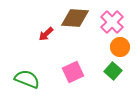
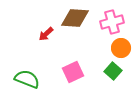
pink cross: rotated 30 degrees clockwise
orange circle: moved 1 px right, 1 px down
